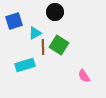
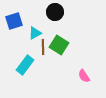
cyan rectangle: rotated 36 degrees counterclockwise
